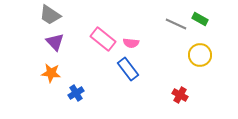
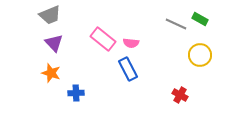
gray trapezoid: rotated 55 degrees counterclockwise
purple triangle: moved 1 px left, 1 px down
blue rectangle: rotated 10 degrees clockwise
orange star: rotated 12 degrees clockwise
blue cross: rotated 28 degrees clockwise
